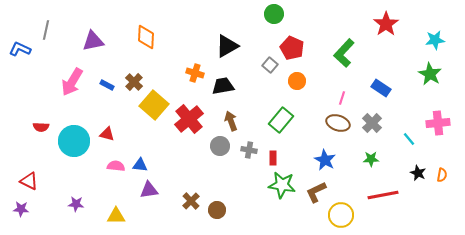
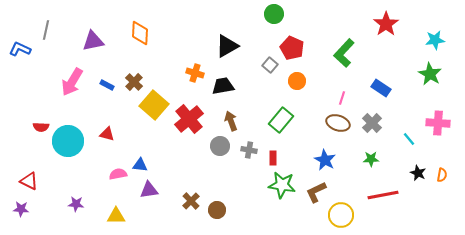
orange diamond at (146, 37): moved 6 px left, 4 px up
pink cross at (438, 123): rotated 10 degrees clockwise
cyan circle at (74, 141): moved 6 px left
pink semicircle at (116, 166): moved 2 px right, 8 px down; rotated 18 degrees counterclockwise
